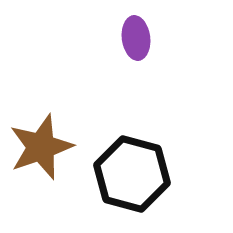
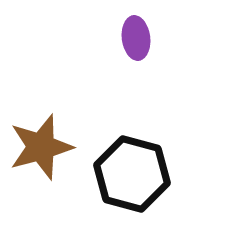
brown star: rotated 4 degrees clockwise
